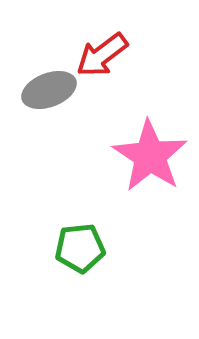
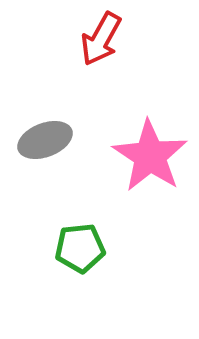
red arrow: moved 1 px left, 16 px up; rotated 24 degrees counterclockwise
gray ellipse: moved 4 px left, 50 px down
